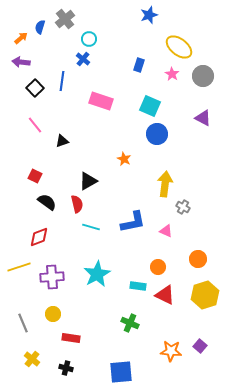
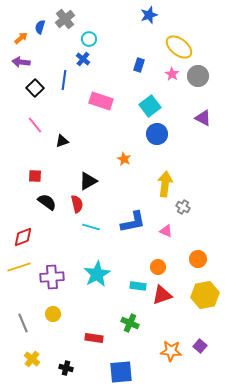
gray circle at (203, 76): moved 5 px left
blue line at (62, 81): moved 2 px right, 1 px up
cyan square at (150, 106): rotated 30 degrees clockwise
red square at (35, 176): rotated 24 degrees counterclockwise
red diamond at (39, 237): moved 16 px left
red triangle at (165, 295): moved 3 px left; rotated 45 degrees counterclockwise
yellow hexagon at (205, 295): rotated 8 degrees clockwise
red rectangle at (71, 338): moved 23 px right
